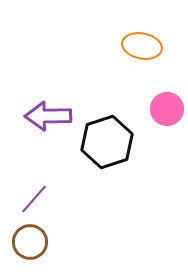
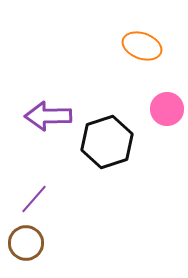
orange ellipse: rotated 9 degrees clockwise
brown circle: moved 4 px left, 1 px down
